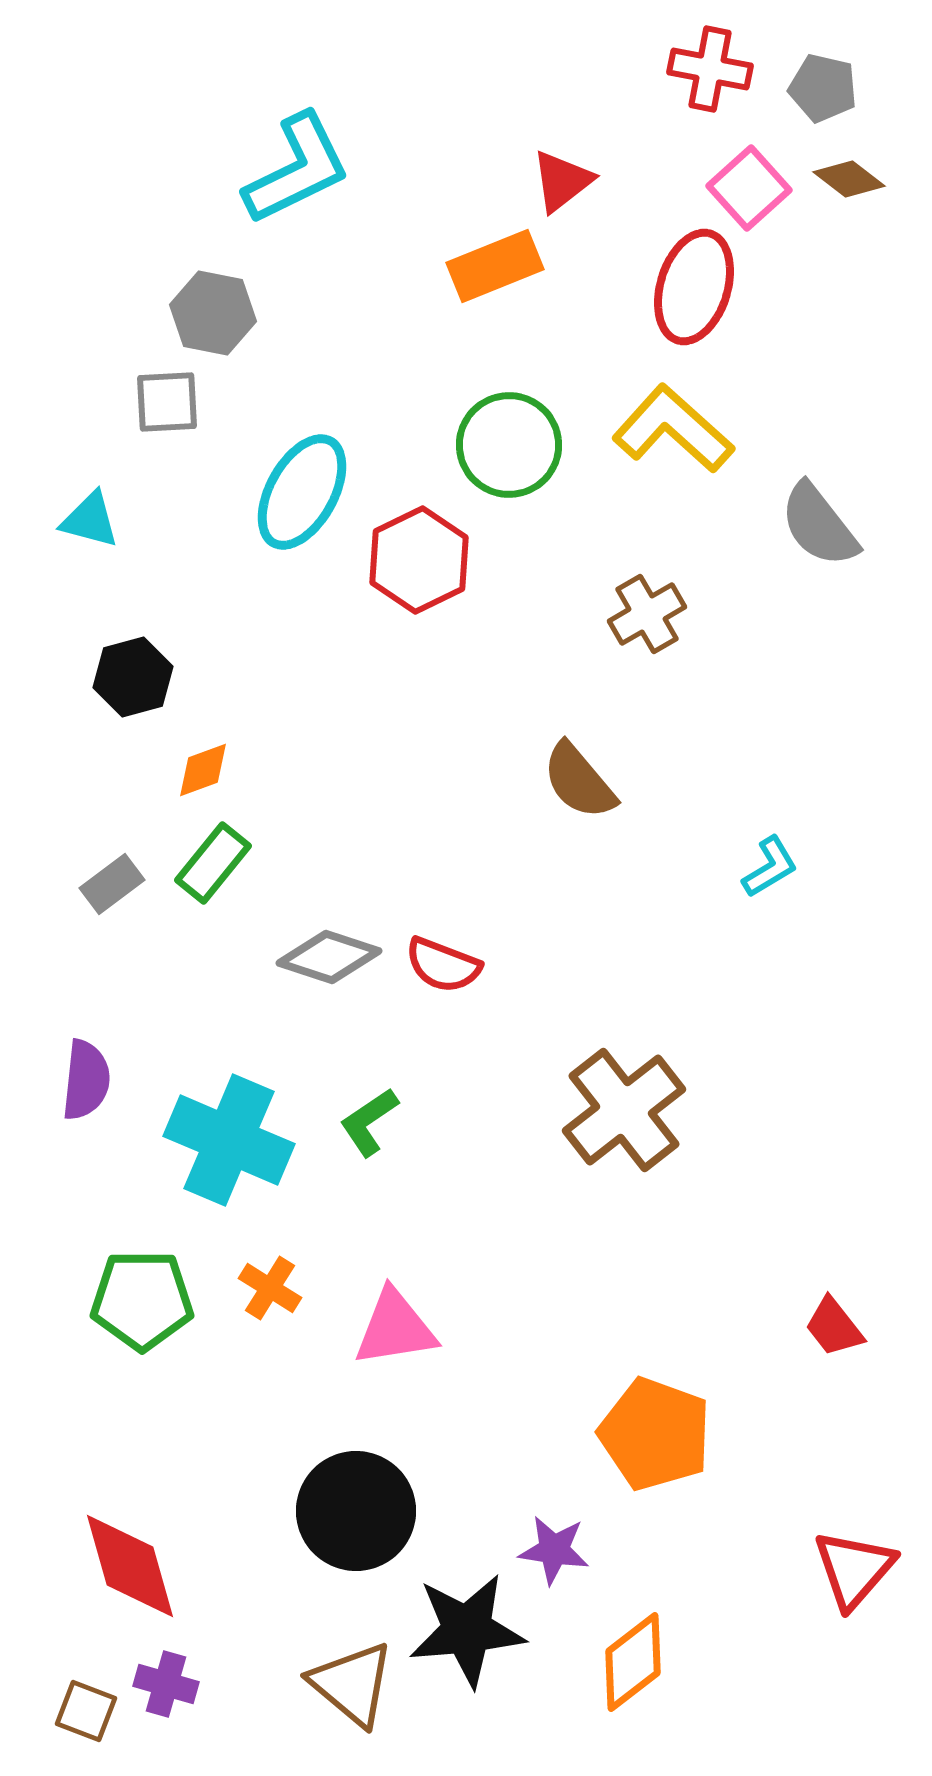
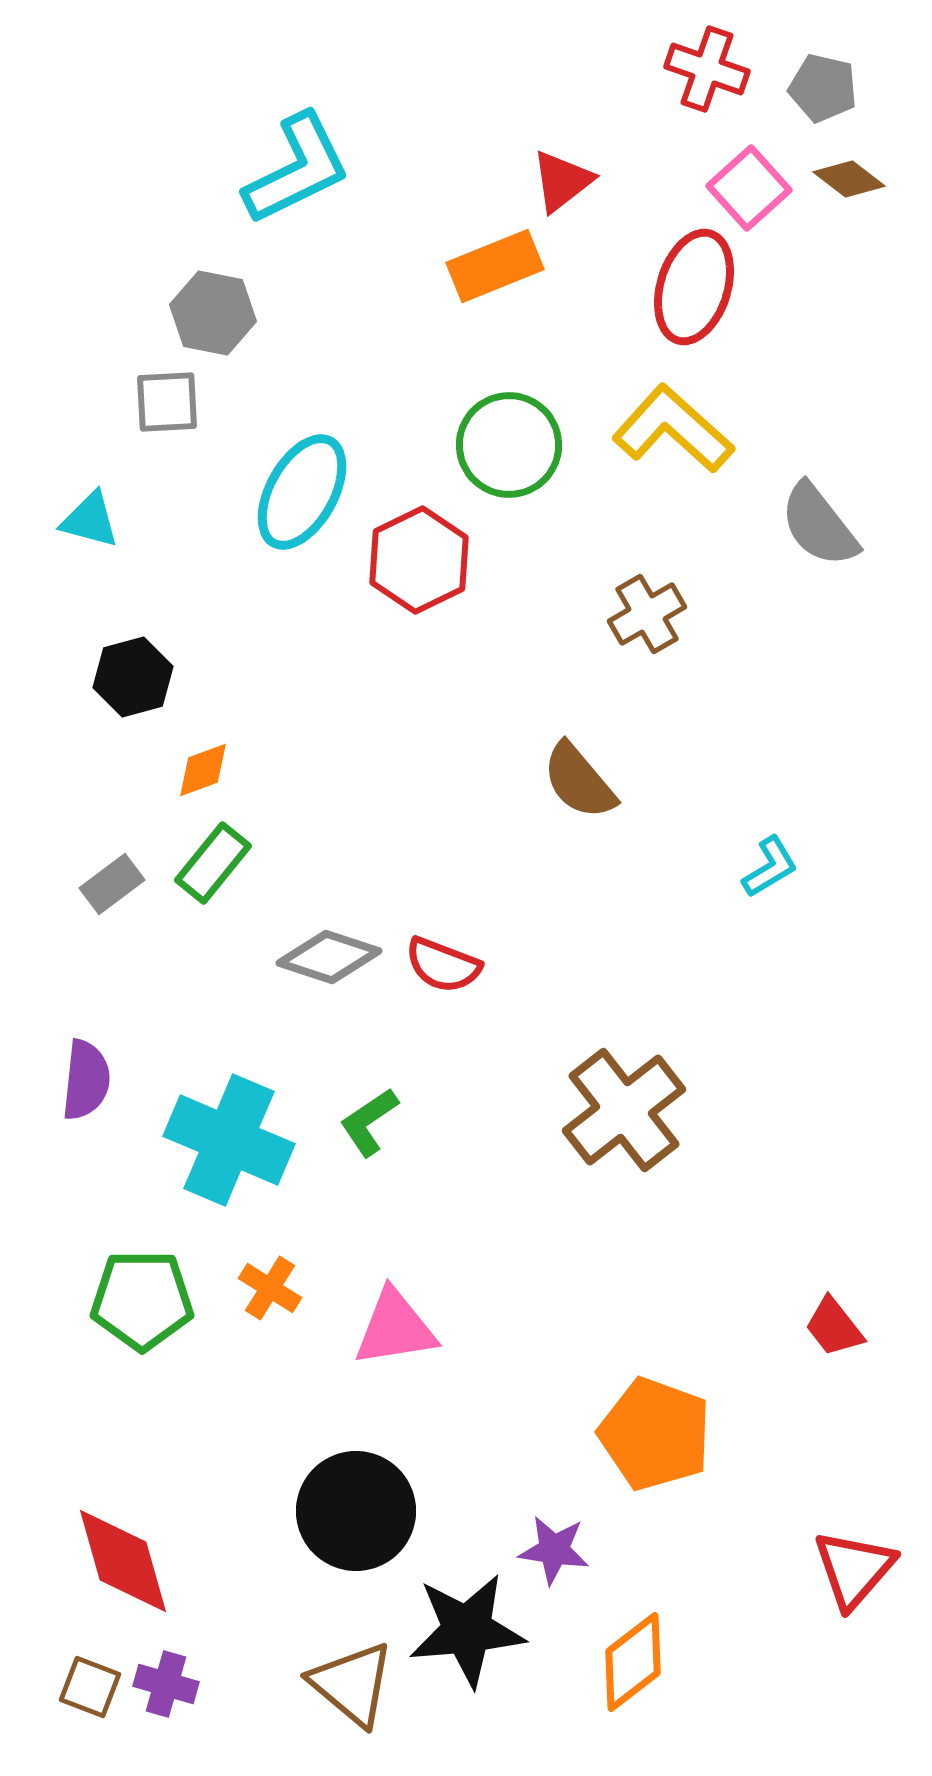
red cross at (710, 69): moved 3 px left; rotated 8 degrees clockwise
red diamond at (130, 1566): moved 7 px left, 5 px up
brown square at (86, 1711): moved 4 px right, 24 px up
